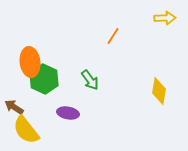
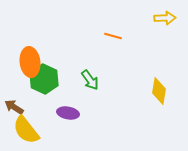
orange line: rotated 72 degrees clockwise
